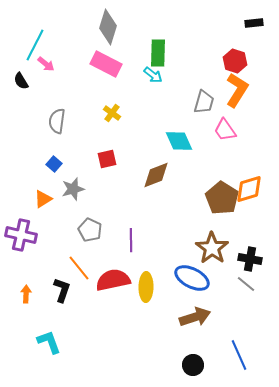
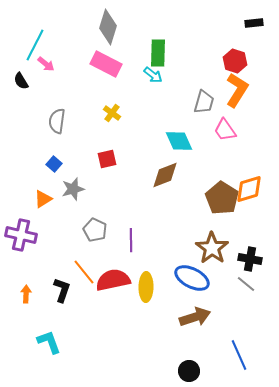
brown diamond: moved 9 px right
gray pentagon: moved 5 px right
orange line: moved 5 px right, 4 px down
black circle: moved 4 px left, 6 px down
